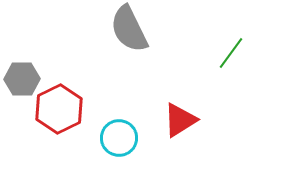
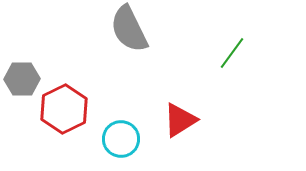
green line: moved 1 px right
red hexagon: moved 5 px right
cyan circle: moved 2 px right, 1 px down
